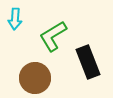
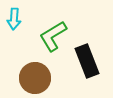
cyan arrow: moved 1 px left
black rectangle: moved 1 px left, 1 px up
